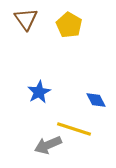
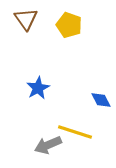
yellow pentagon: rotated 10 degrees counterclockwise
blue star: moved 1 px left, 4 px up
blue diamond: moved 5 px right
yellow line: moved 1 px right, 3 px down
